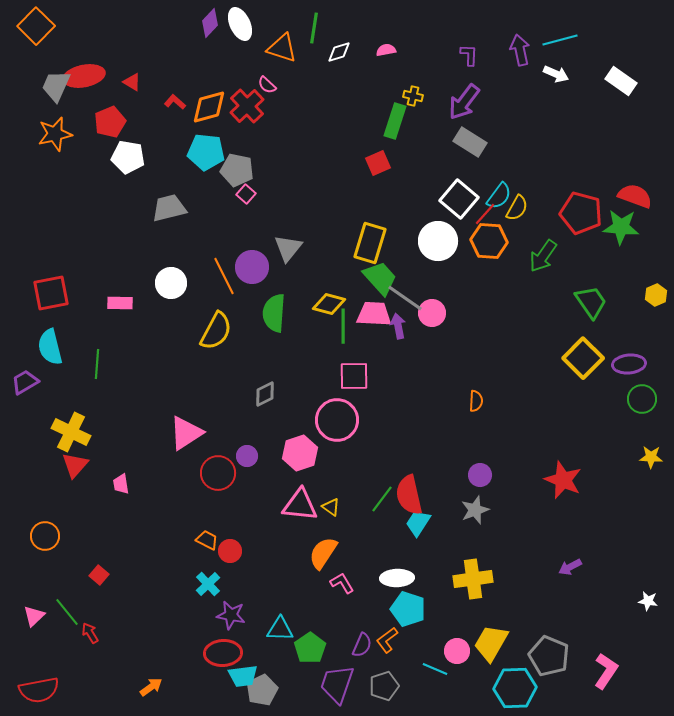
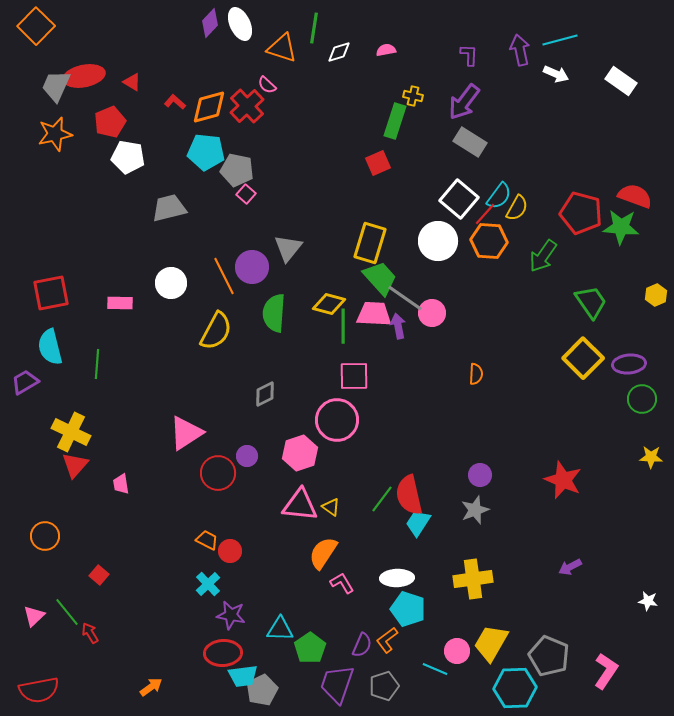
orange semicircle at (476, 401): moved 27 px up
